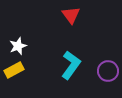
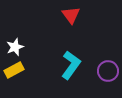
white star: moved 3 px left, 1 px down
